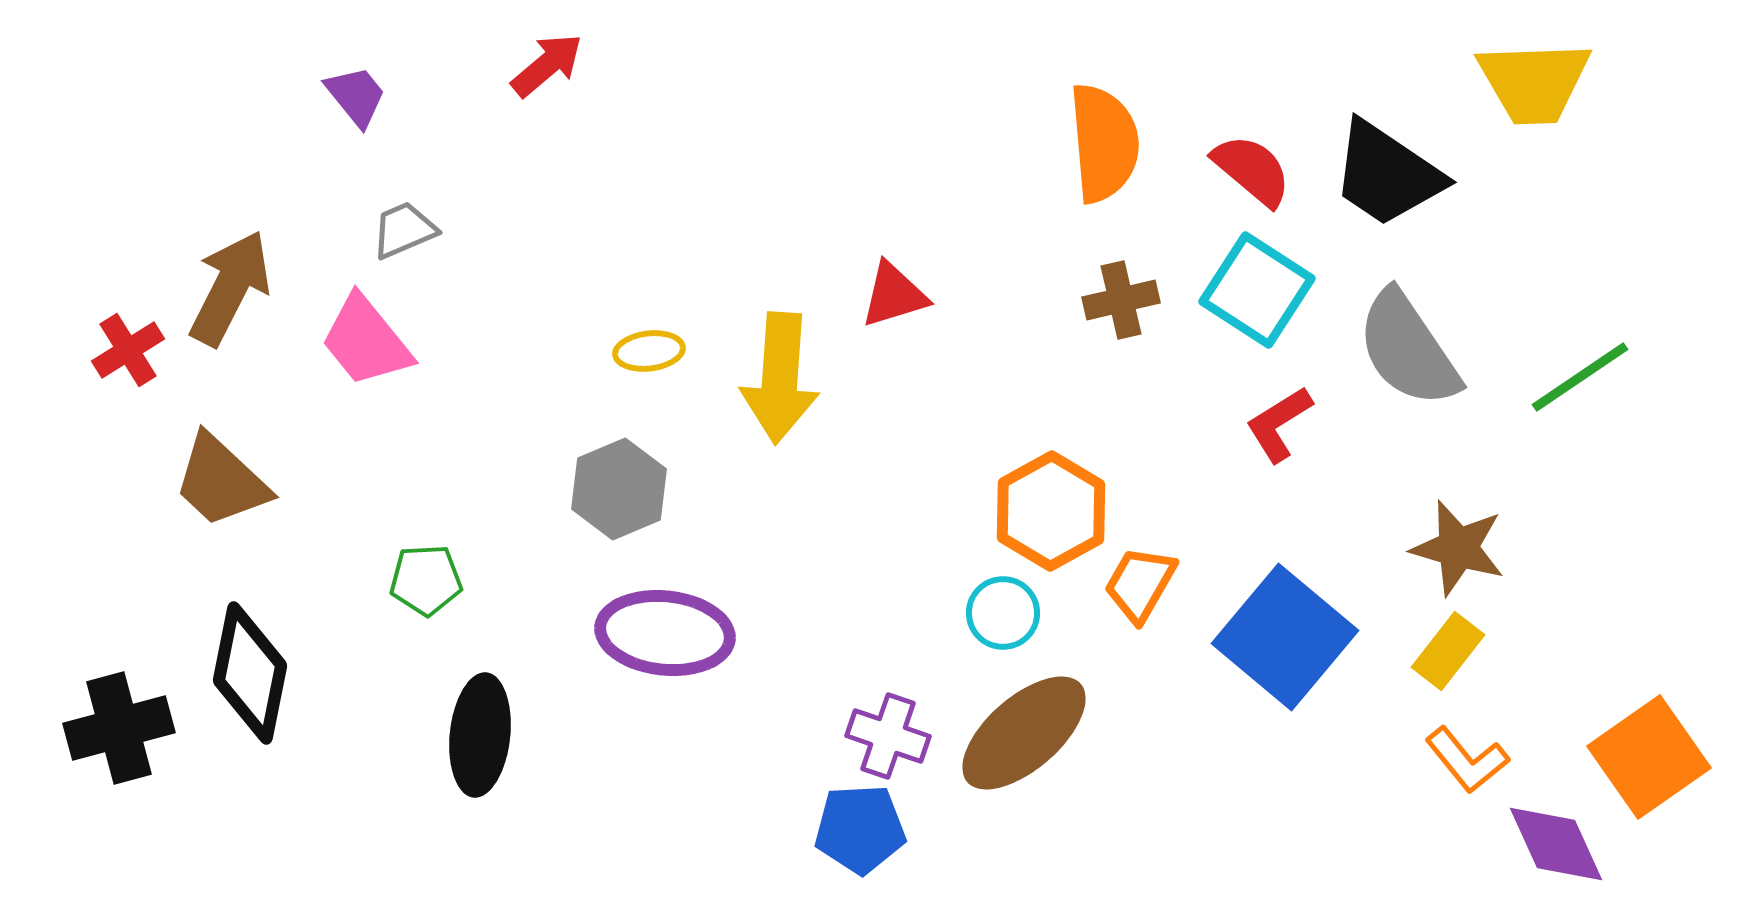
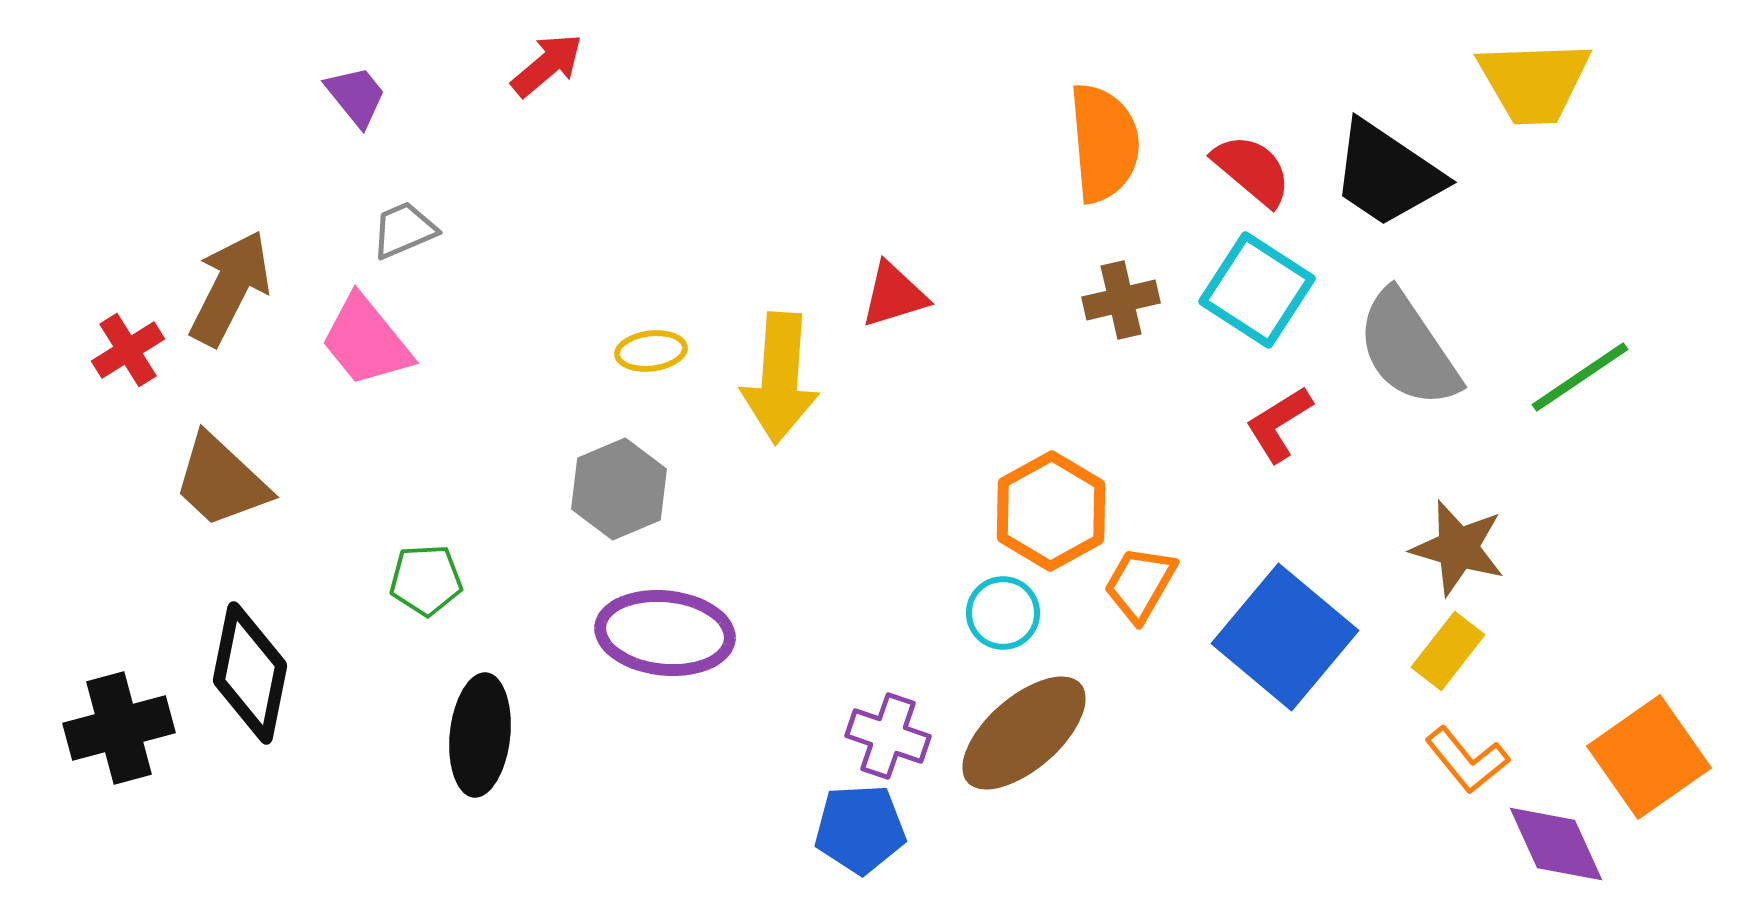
yellow ellipse: moved 2 px right
